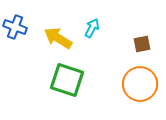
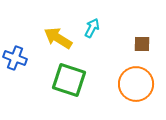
blue cross: moved 31 px down
brown square: rotated 12 degrees clockwise
green square: moved 2 px right
orange circle: moved 4 px left
